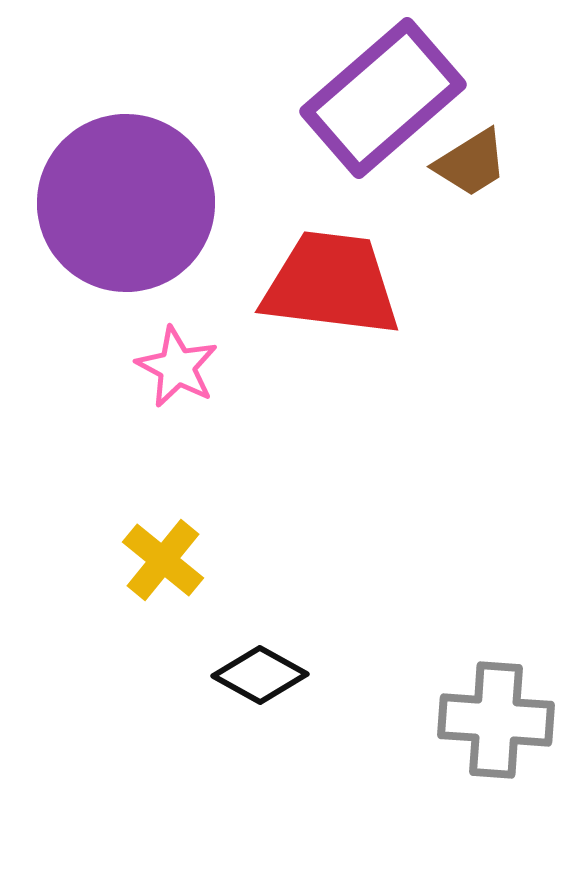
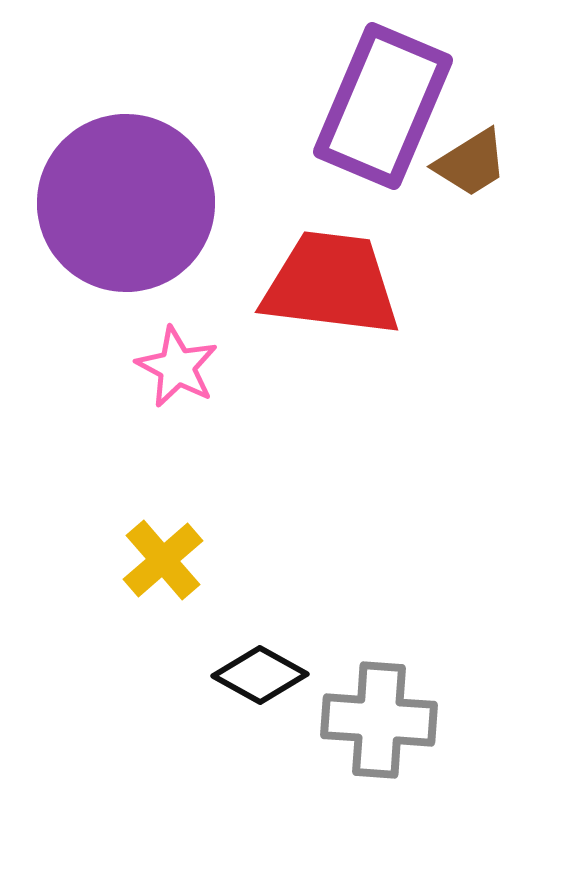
purple rectangle: moved 8 px down; rotated 26 degrees counterclockwise
yellow cross: rotated 10 degrees clockwise
gray cross: moved 117 px left
